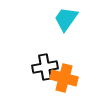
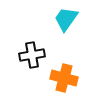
black cross: moved 13 px left, 12 px up
